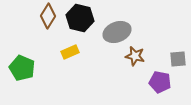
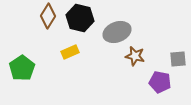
green pentagon: rotated 15 degrees clockwise
